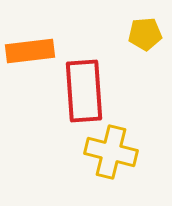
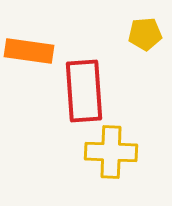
orange rectangle: moved 1 px left; rotated 15 degrees clockwise
yellow cross: rotated 12 degrees counterclockwise
